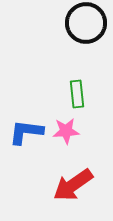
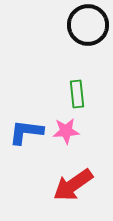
black circle: moved 2 px right, 2 px down
